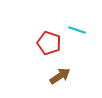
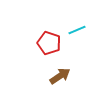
cyan line: rotated 42 degrees counterclockwise
